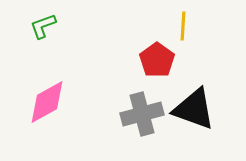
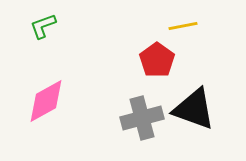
yellow line: rotated 76 degrees clockwise
pink diamond: moved 1 px left, 1 px up
gray cross: moved 4 px down
